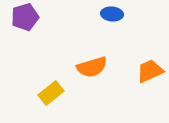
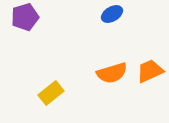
blue ellipse: rotated 35 degrees counterclockwise
orange semicircle: moved 20 px right, 6 px down
